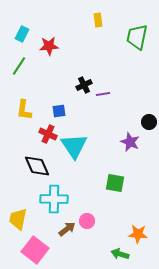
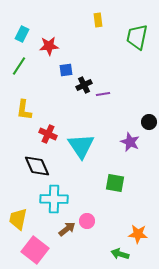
blue square: moved 7 px right, 41 px up
cyan triangle: moved 7 px right
